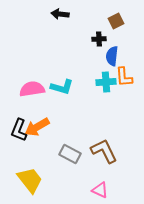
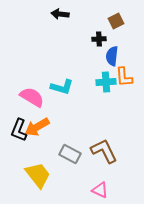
pink semicircle: moved 8 px down; rotated 40 degrees clockwise
yellow trapezoid: moved 8 px right, 5 px up
